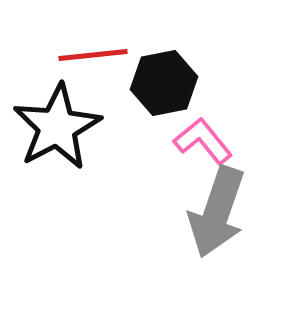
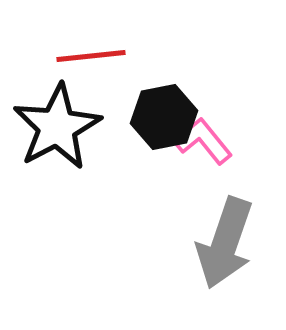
red line: moved 2 px left, 1 px down
black hexagon: moved 34 px down
gray arrow: moved 8 px right, 31 px down
